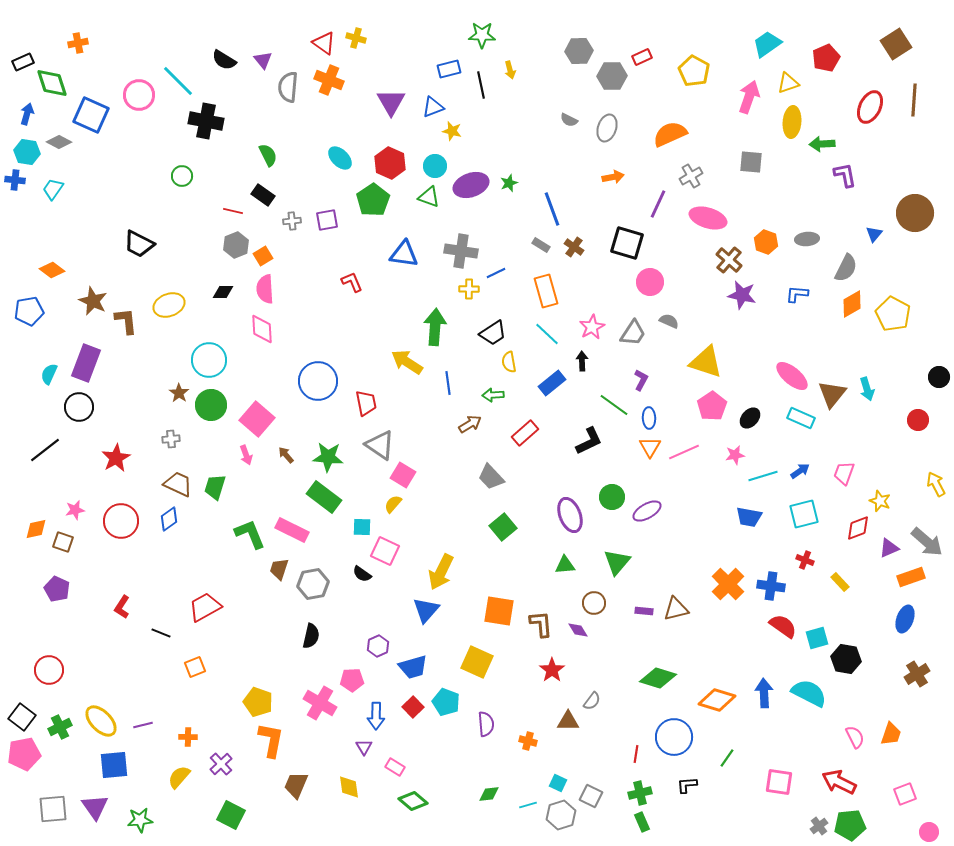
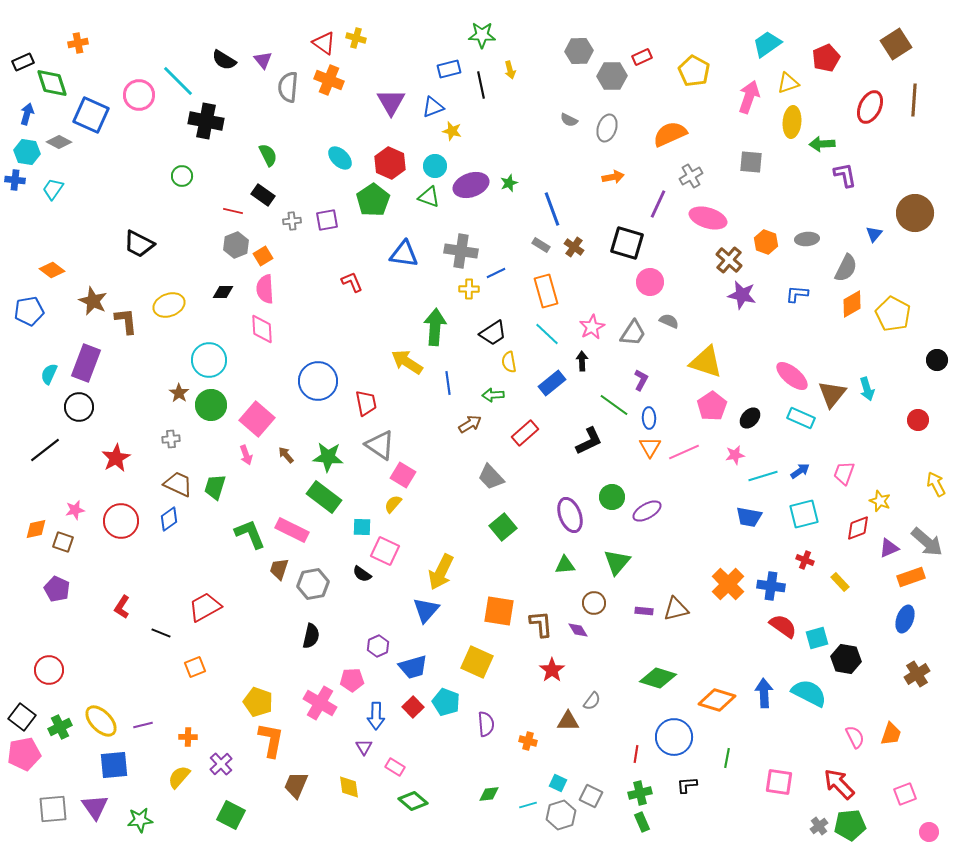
black circle at (939, 377): moved 2 px left, 17 px up
green line at (727, 758): rotated 24 degrees counterclockwise
red arrow at (839, 782): moved 2 px down; rotated 20 degrees clockwise
